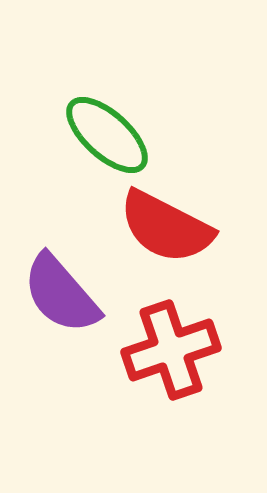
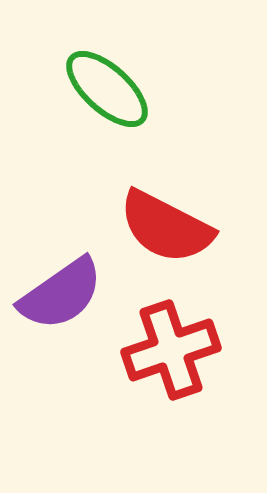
green ellipse: moved 46 px up
purple semicircle: rotated 84 degrees counterclockwise
